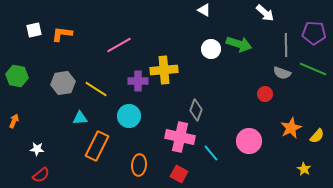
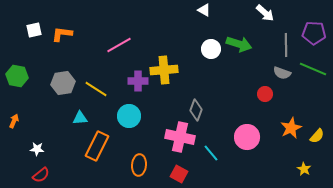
pink circle: moved 2 px left, 4 px up
